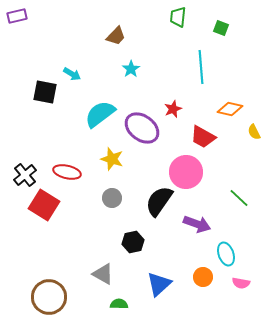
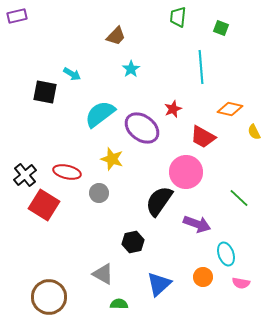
gray circle: moved 13 px left, 5 px up
